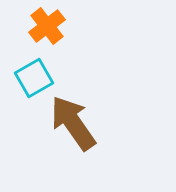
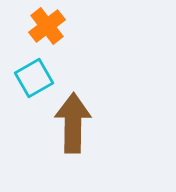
brown arrow: rotated 36 degrees clockwise
